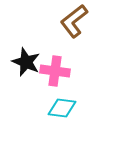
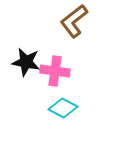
black star: rotated 12 degrees counterclockwise
cyan diamond: moved 1 px right; rotated 20 degrees clockwise
